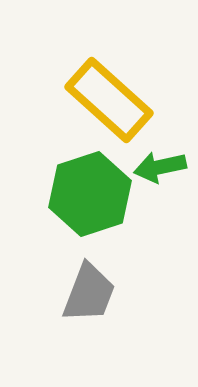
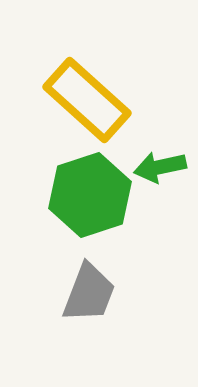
yellow rectangle: moved 22 px left
green hexagon: moved 1 px down
